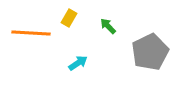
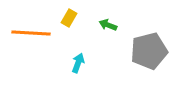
green arrow: moved 1 px up; rotated 24 degrees counterclockwise
gray pentagon: moved 1 px left, 1 px up; rotated 12 degrees clockwise
cyan arrow: rotated 36 degrees counterclockwise
